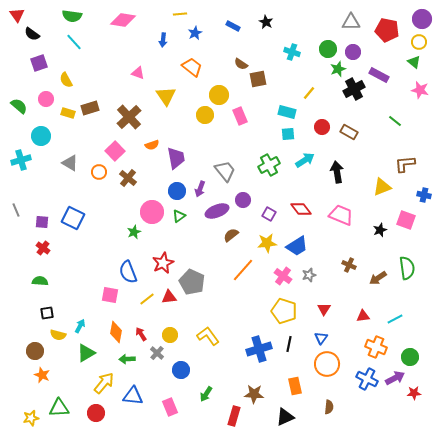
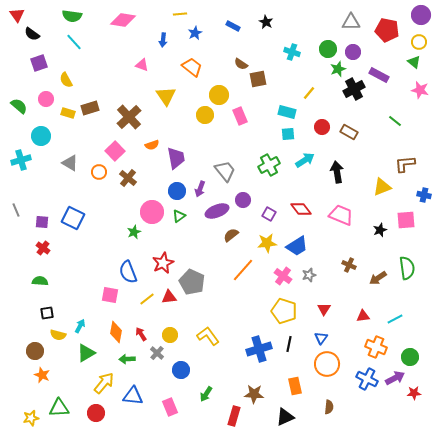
purple circle at (422, 19): moved 1 px left, 4 px up
pink triangle at (138, 73): moved 4 px right, 8 px up
pink square at (406, 220): rotated 24 degrees counterclockwise
